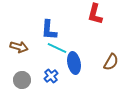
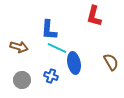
red L-shape: moved 1 px left, 2 px down
brown semicircle: rotated 60 degrees counterclockwise
blue cross: rotated 32 degrees counterclockwise
